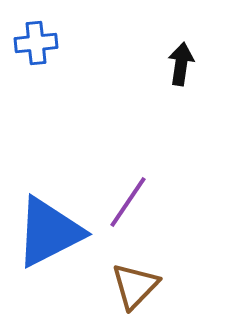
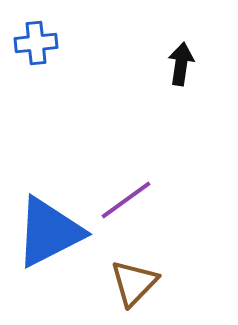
purple line: moved 2 px left, 2 px up; rotated 20 degrees clockwise
brown triangle: moved 1 px left, 3 px up
